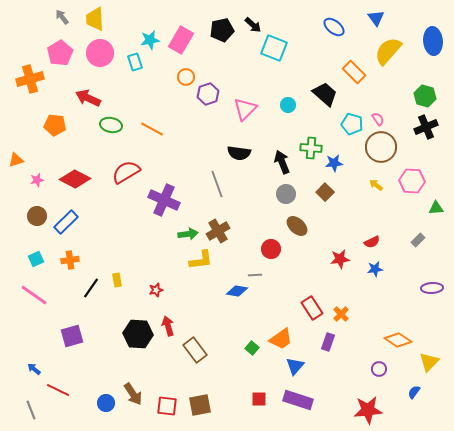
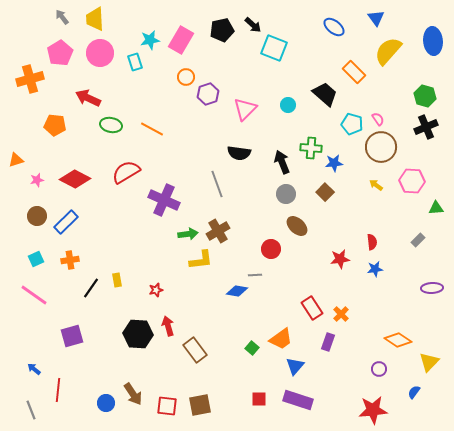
red semicircle at (372, 242): rotated 70 degrees counterclockwise
red line at (58, 390): rotated 70 degrees clockwise
red star at (368, 410): moved 5 px right
